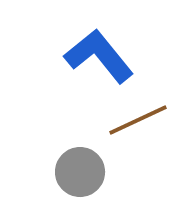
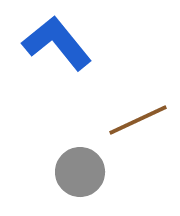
blue L-shape: moved 42 px left, 13 px up
